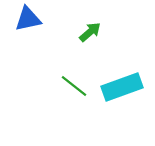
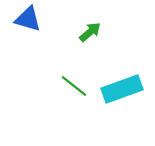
blue triangle: rotated 28 degrees clockwise
cyan rectangle: moved 2 px down
